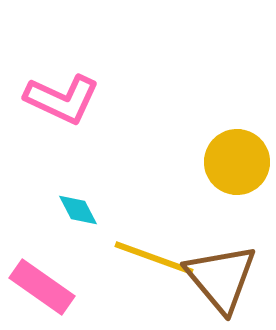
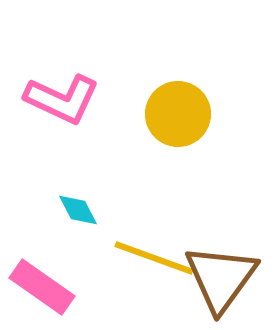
yellow circle: moved 59 px left, 48 px up
brown triangle: rotated 16 degrees clockwise
